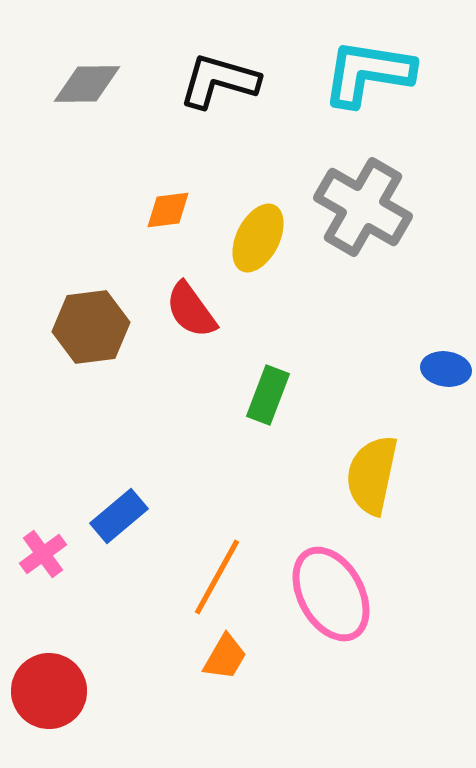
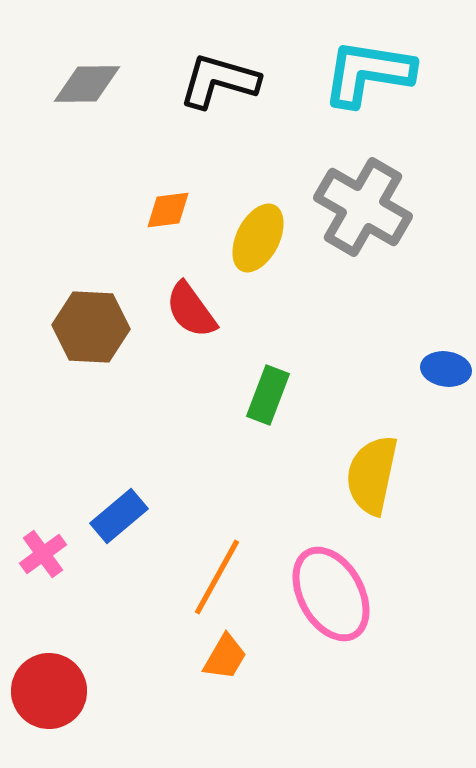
brown hexagon: rotated 10 degrees clockwise
